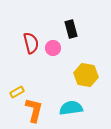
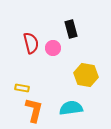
yellow rectangle: moved 5 px right, 4 px up; rotated 40 degrees clockwise
